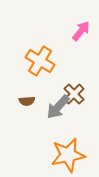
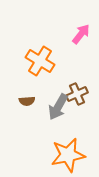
pink arrow: moved 3 px down
brown cross: moved 3 px right; rotated 20 degrees clockwise
gray arrow: rotated 12 degrees counterclockwise
